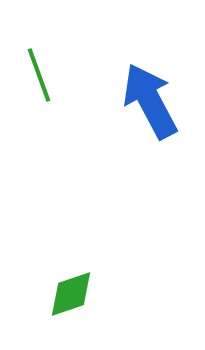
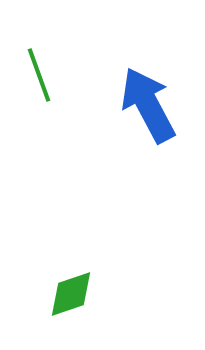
blue arrow: moved 2 px left, 4 px down
